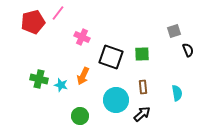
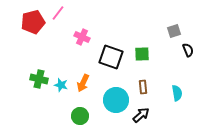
orange arrow: moved 7 px down
black arrow: moved 1 px left, 1 px down
